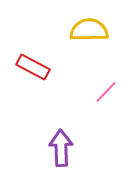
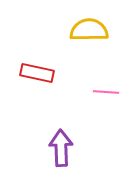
red rectangle: moved 4 px right, 6 px down; rotated 16 degrees counterclockwise
pink line: rotated 50 degrees clockwise
